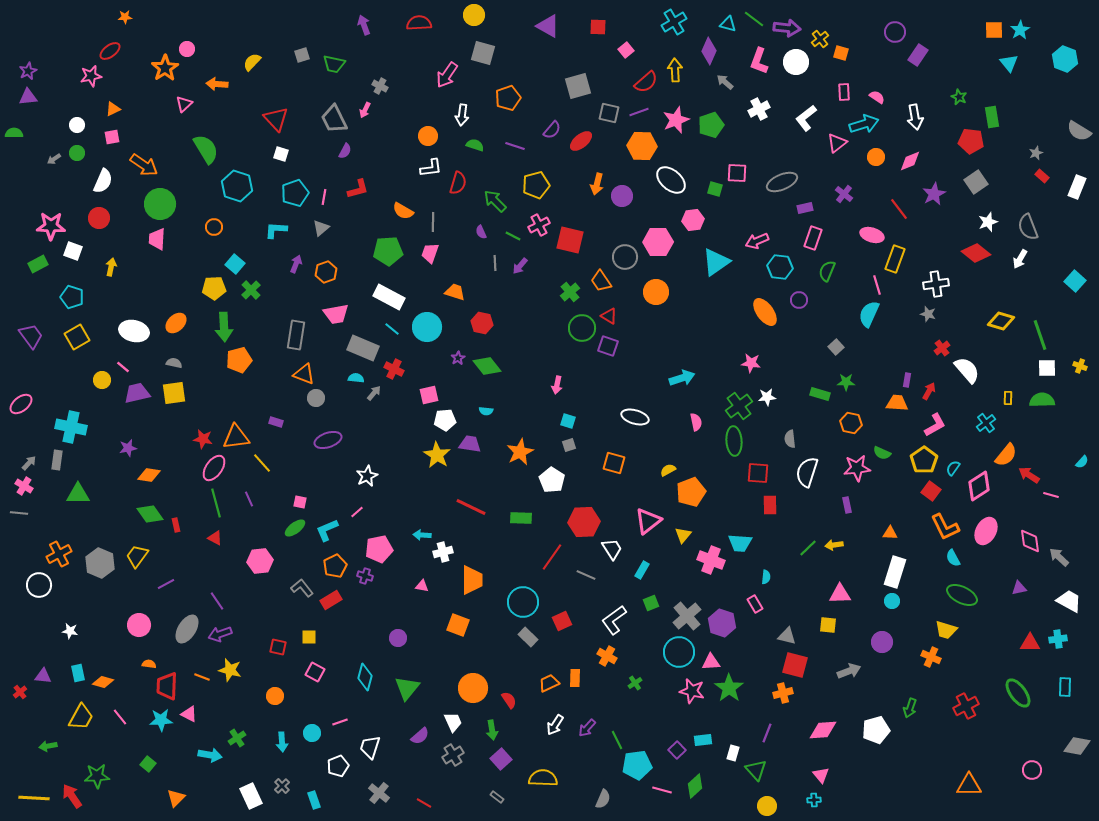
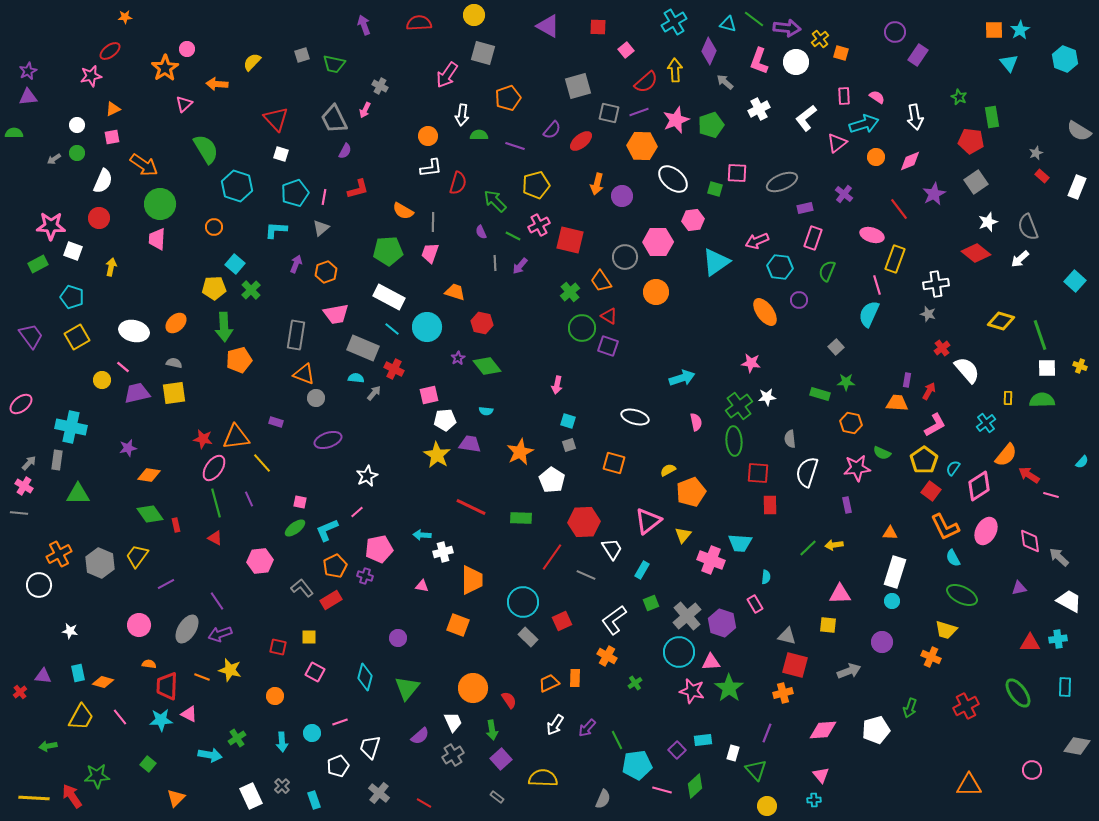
pink rectangle at (844, 92): moved 4 px down
green semicircle at (475, 145): moved 4 px right, 10 px up; rotated 18 degrees counterclockwise
white ellipse at (671, 180): moved 2 px right, 1 px up
white arrow at (1020, 259): rotated 18 degrees clockwise
